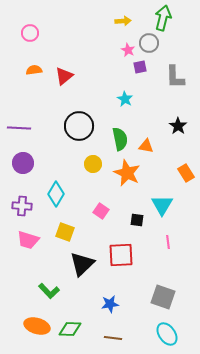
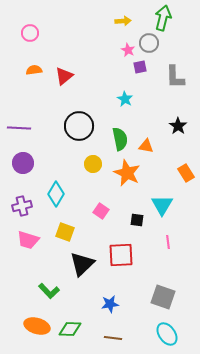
purple cross: rotated 18 degrees counterclockwise
